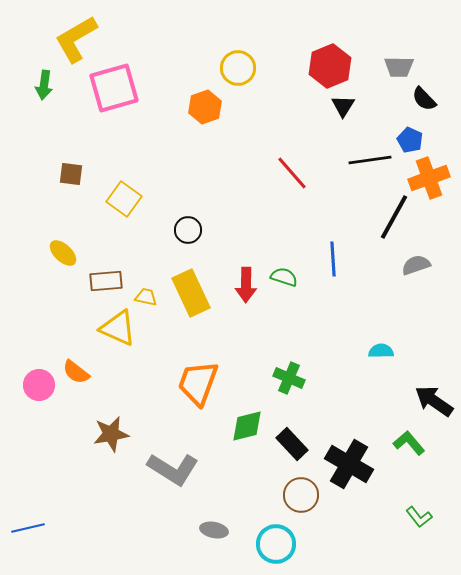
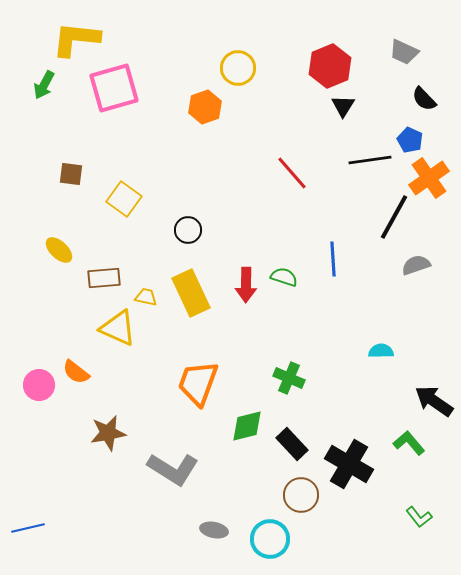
yellow L-shape at (76, 39): rotated 36 degrees clockwise
gray trapezoid at (399, 67): moved 5 px right, 15 px up; rotated 24 degrees clockwise
green arrow at (44, 85): rotated 20 degrees clockwise
orange cross at (429, 178): rotated 15 degrees counterclockwise
yellow ellipse at (63, 253): moved 4 px left, 3 px up
brown rectangle at (106, 281): moved 2 px left, 3 px up
brown star at (111, 434): moved 3 px left, 1 px up
cyan circle at (276, 544): moved 6 px left, 5 px up
